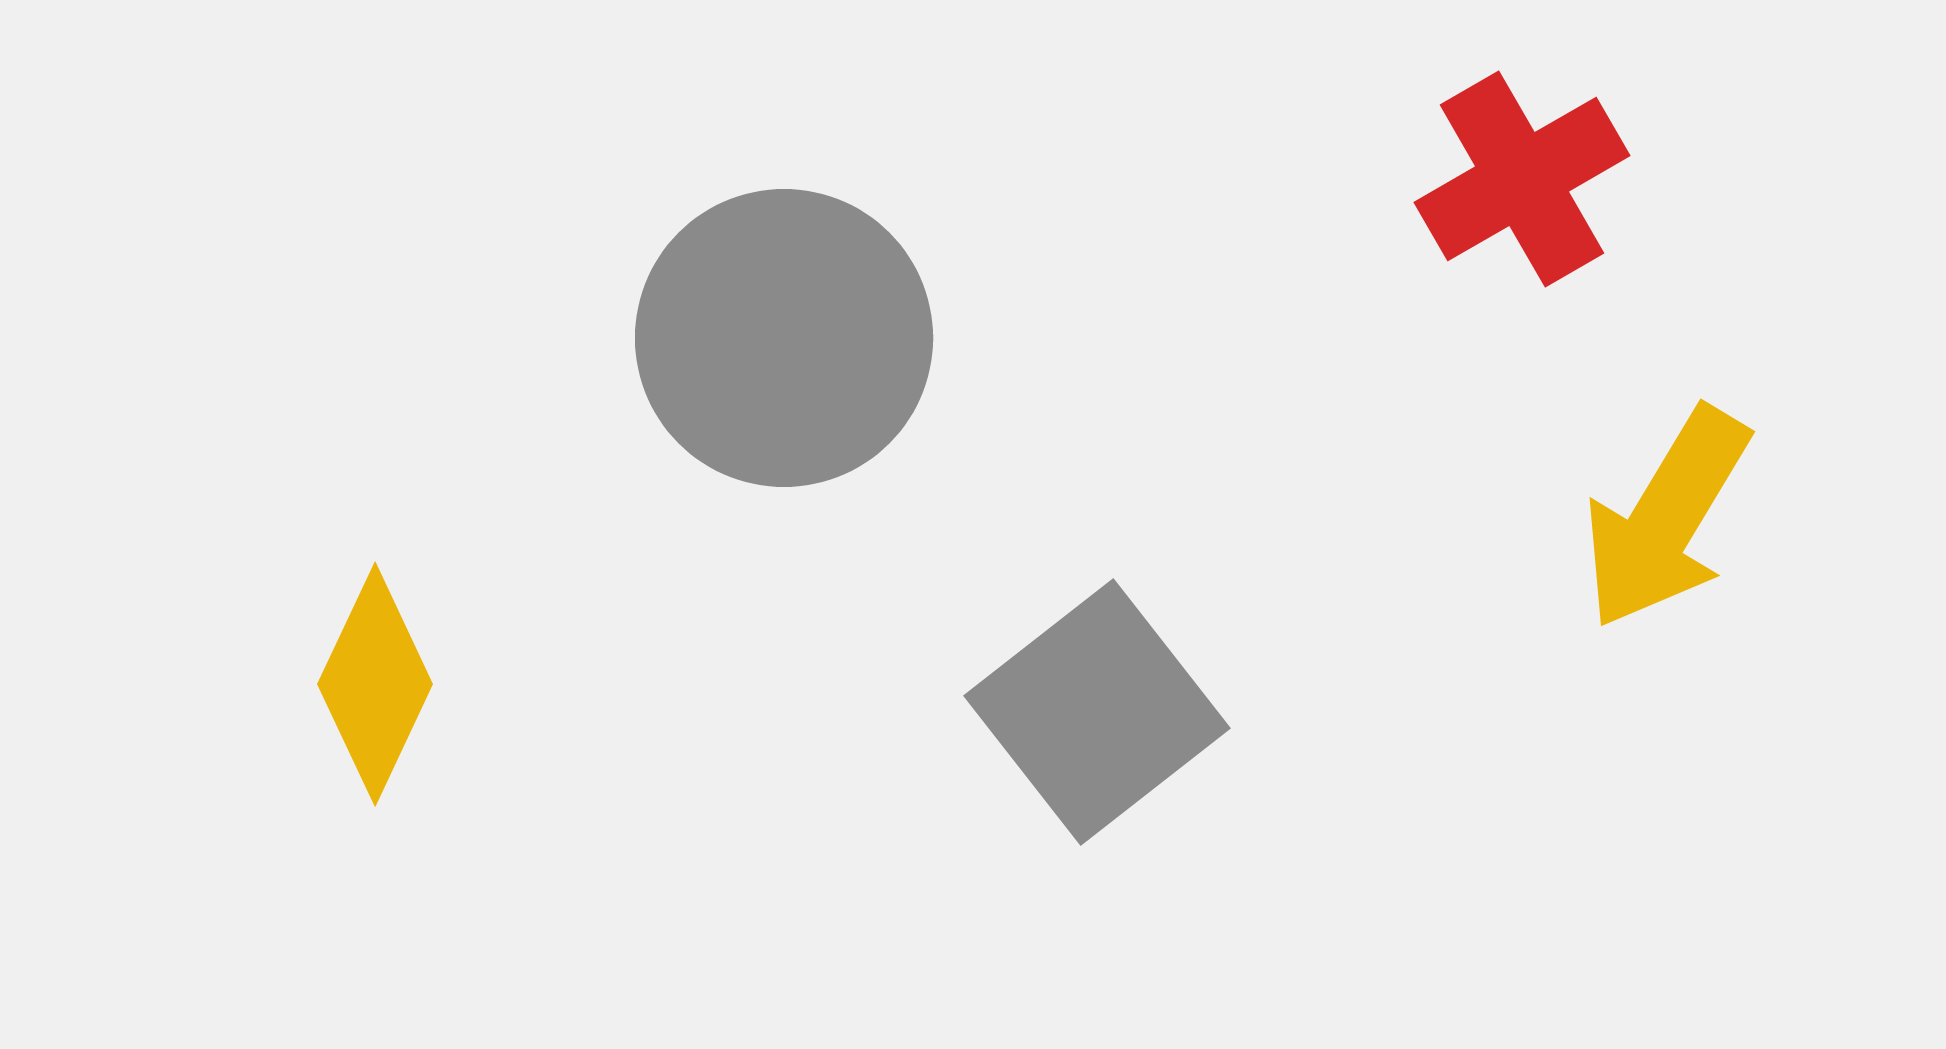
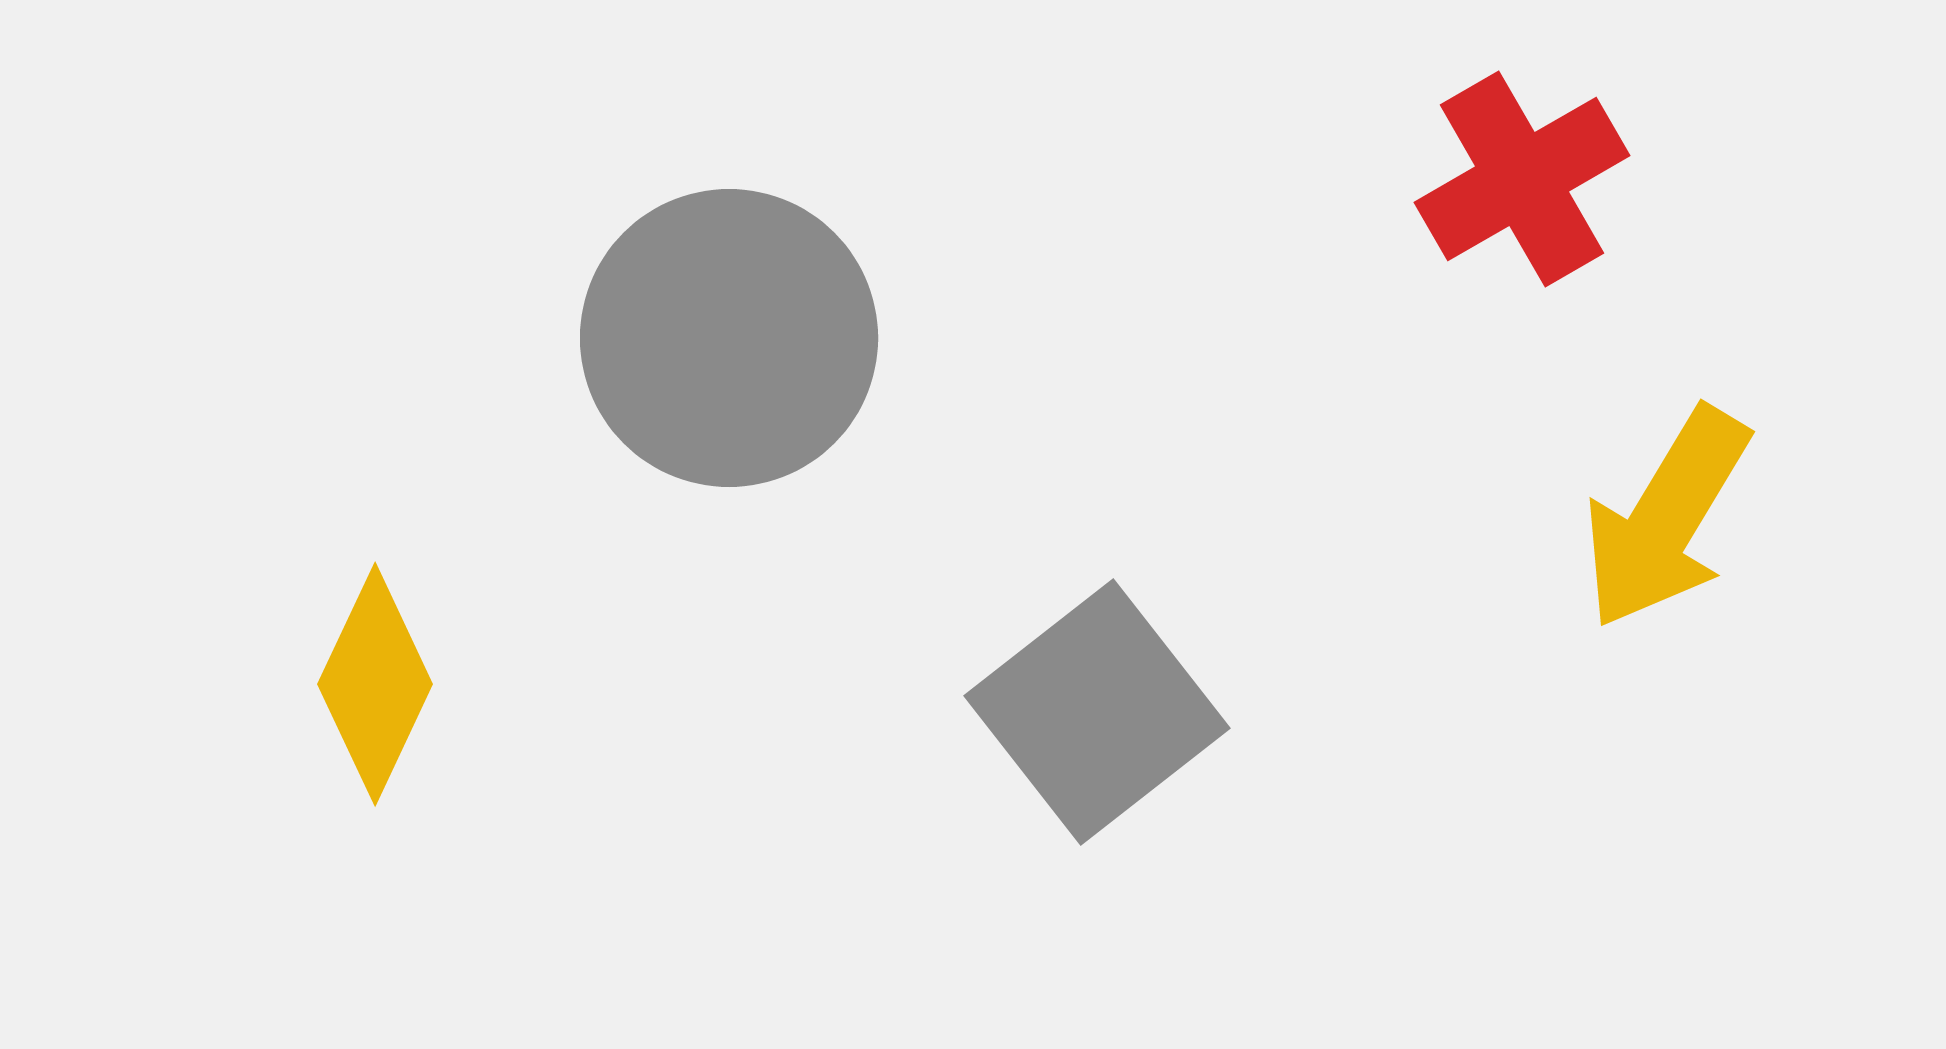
gray circle: moved 55 px left
